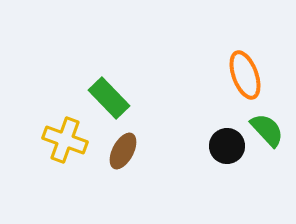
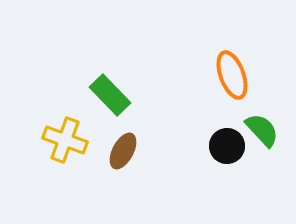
orange ellipse: moved 13 px left
green rectangle: moved 1 px right, 3 px up
green semicircle: moved 5 px left
